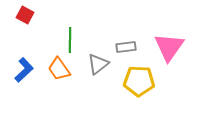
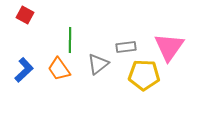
yellow pentagon: moved 5 px right, 6 px up
